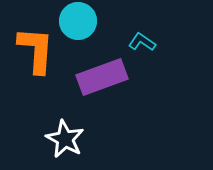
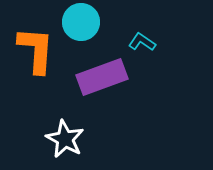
cyan circle: moved 3 px right, 1 px down
